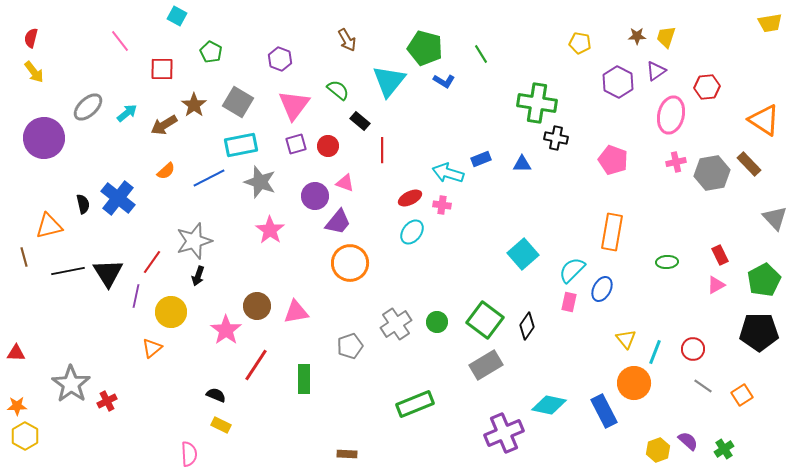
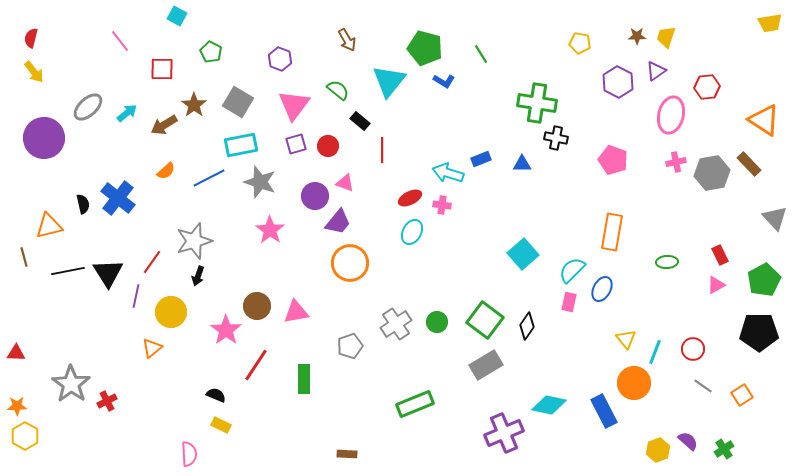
cyan ellipse at (412, 232): rotated 10 degrees counterclockwise
